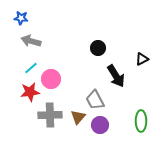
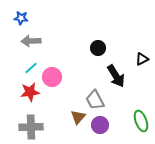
gray arrow: rotated 18 degrees counterclockwise
pink circle: moved 1 px right, 2 px up
gray cross: moved 19 px left, 12 px down
green ellipse: rotated 20 degrees counterclockwise
